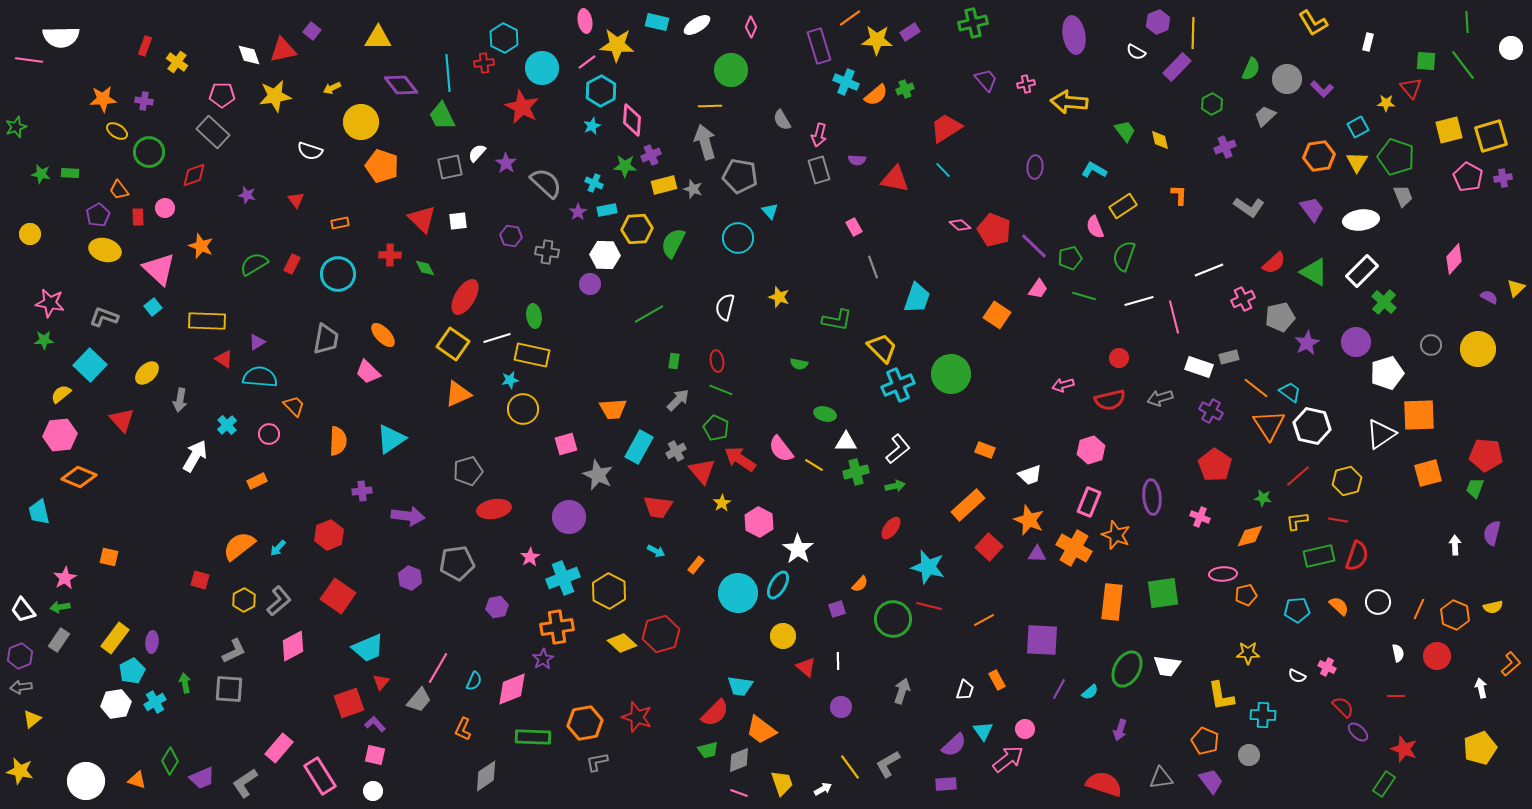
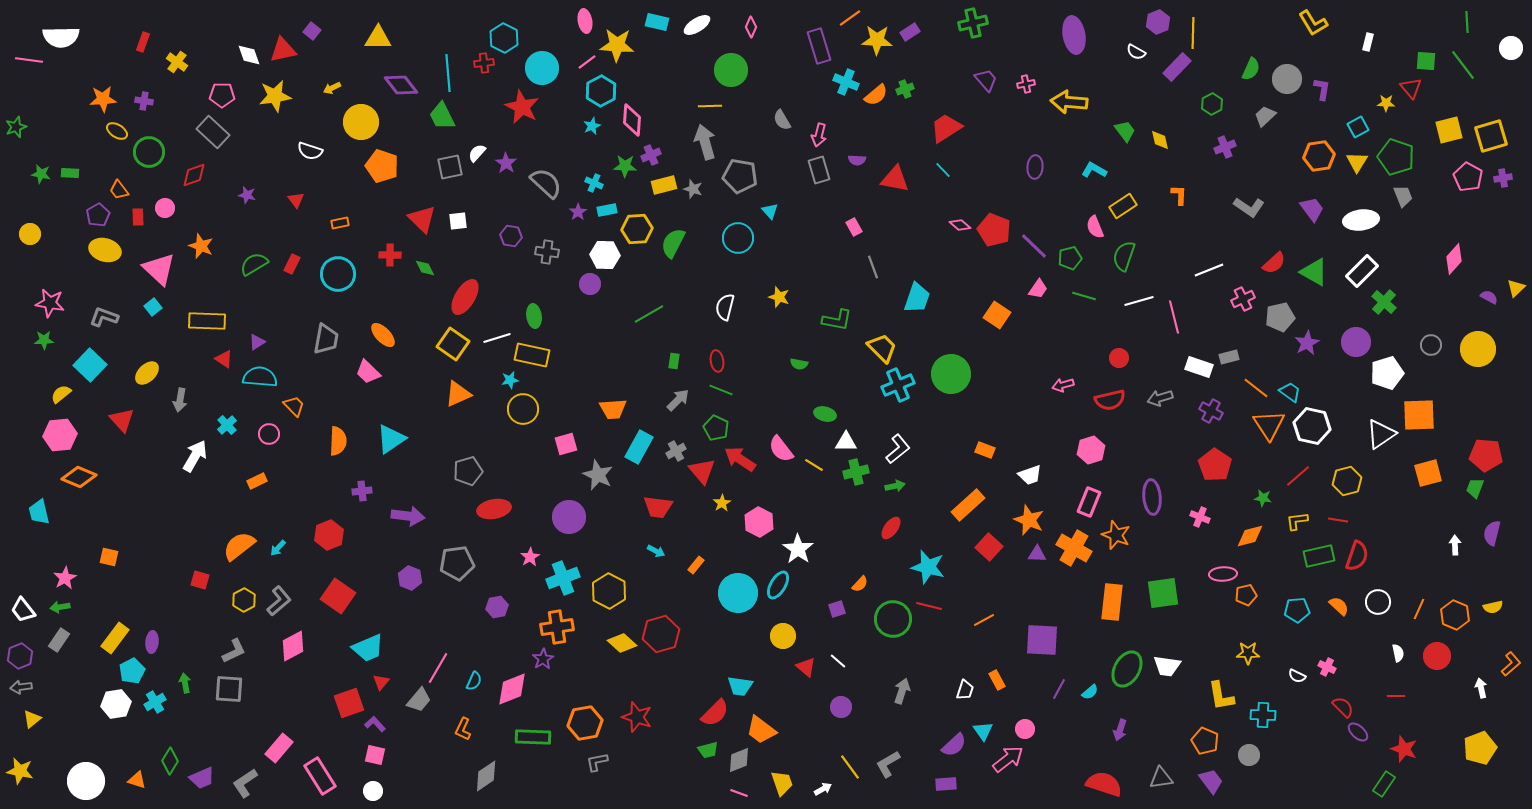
red rectangle at (145, 46): moved 2 px left, 4 px up
purple L-shape at (1322, 89): rotated 125 degrees counterclockwise
white line at (838, 661): rotated 48 degrees counterclockwise
